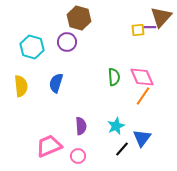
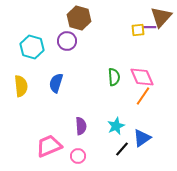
purple circle: moved 1 px up
blue triangle: rotated 18 degrees clockwise
